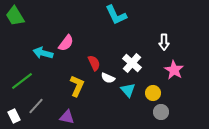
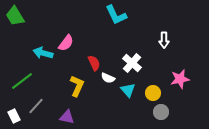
white arrow: moved 2 px up
pink star: moved 6 px right, 9 px down; rotated 30 degrees clockwise
